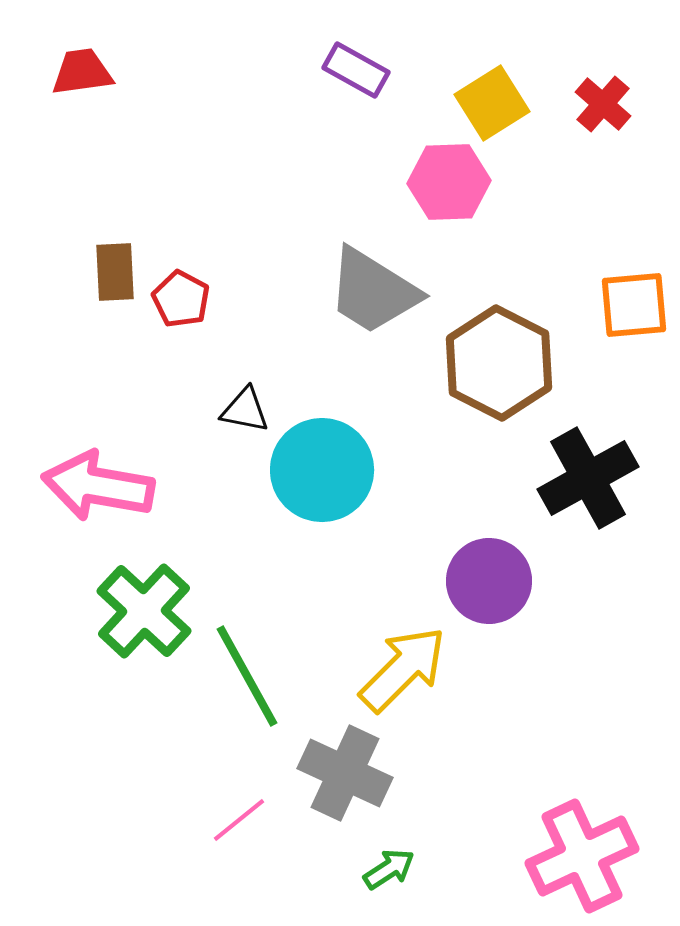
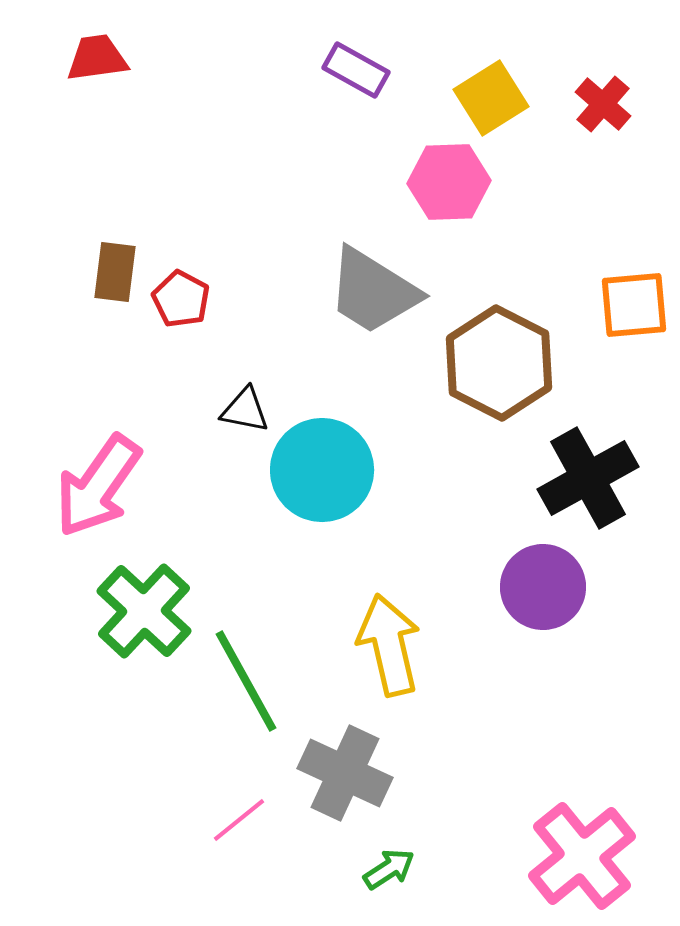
red trapezoid: moved 15 px right, 14 px up
yellow square: moved 1 px left, 5 px up
brown rectangle: rotated 10 degrees clockwise
pink arrow: rotated 65 degrees counterclockwise
purple circle: moved 54 px right, 6 px down
yellow arrow: moved 14 px left, 24 px up; rotated 58 degrees counterclockwise
green line: moved 1 px left, 5 px down
pink cross: rotated 14 degrees counterclockwise
